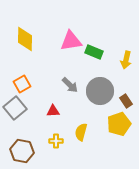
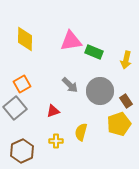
red triangle: rotated 16 degrees counterclockwise
brown hexagon: rotated 25 degrees clockwise
